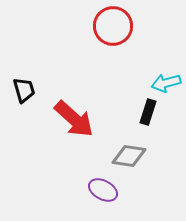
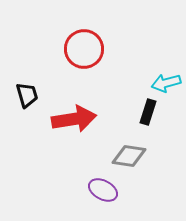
red circle: moved 29 px left, 23 px down
black trapezoid: moved 3 px right, 5 px down
red arrow: rotated 51 degrees counterclockwise
